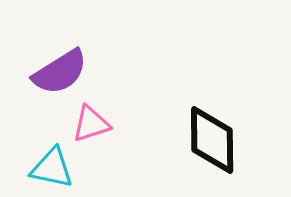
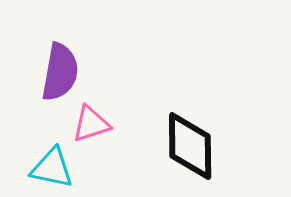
purple semicircle: rotated 48 degrees counterclockwise
black diamond: moved 22 px left, 6 px down
